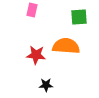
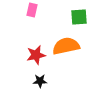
orange semicircle: rotated 16 degrees counterclockwise
red star: rotated 18 degrees counterclockwise
black star: moved 6 px left, 4 px up
